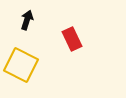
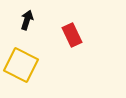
red rectangle: moved 4 px up
